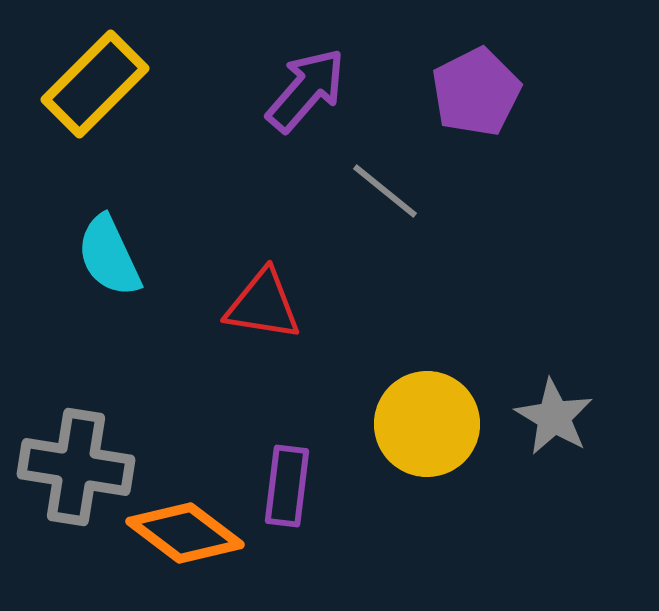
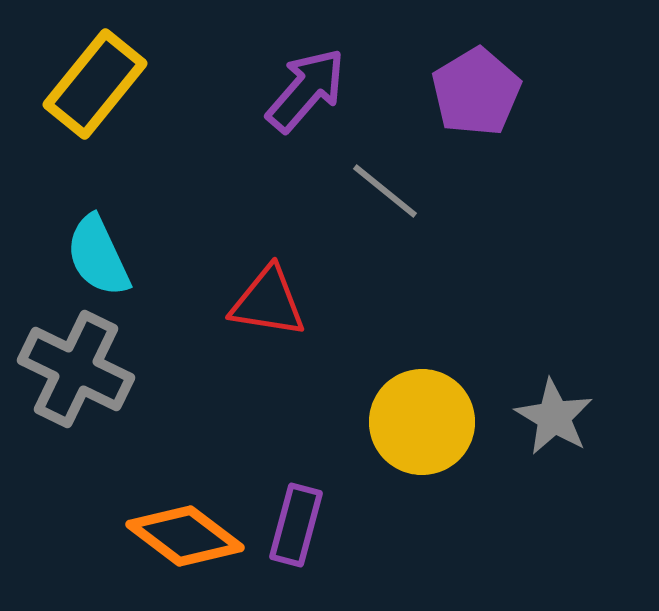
yellow rectangle: rotated 6 degrees counterclockwise
purple pentagon: rotated 4 degrees counterclockwise
cyan semicircle: moved 11 px left
red triangle: moved 5 px right, 3 px up
yellow circle: moved 5 px left, 2 px up
gray cross: moved 98 px up; rotated 17 degrees clockwise
purple rectangle: moved 9 px right, 39 px down; rotated 8 degrees clockwise
orange diamond: moved 3 px down
